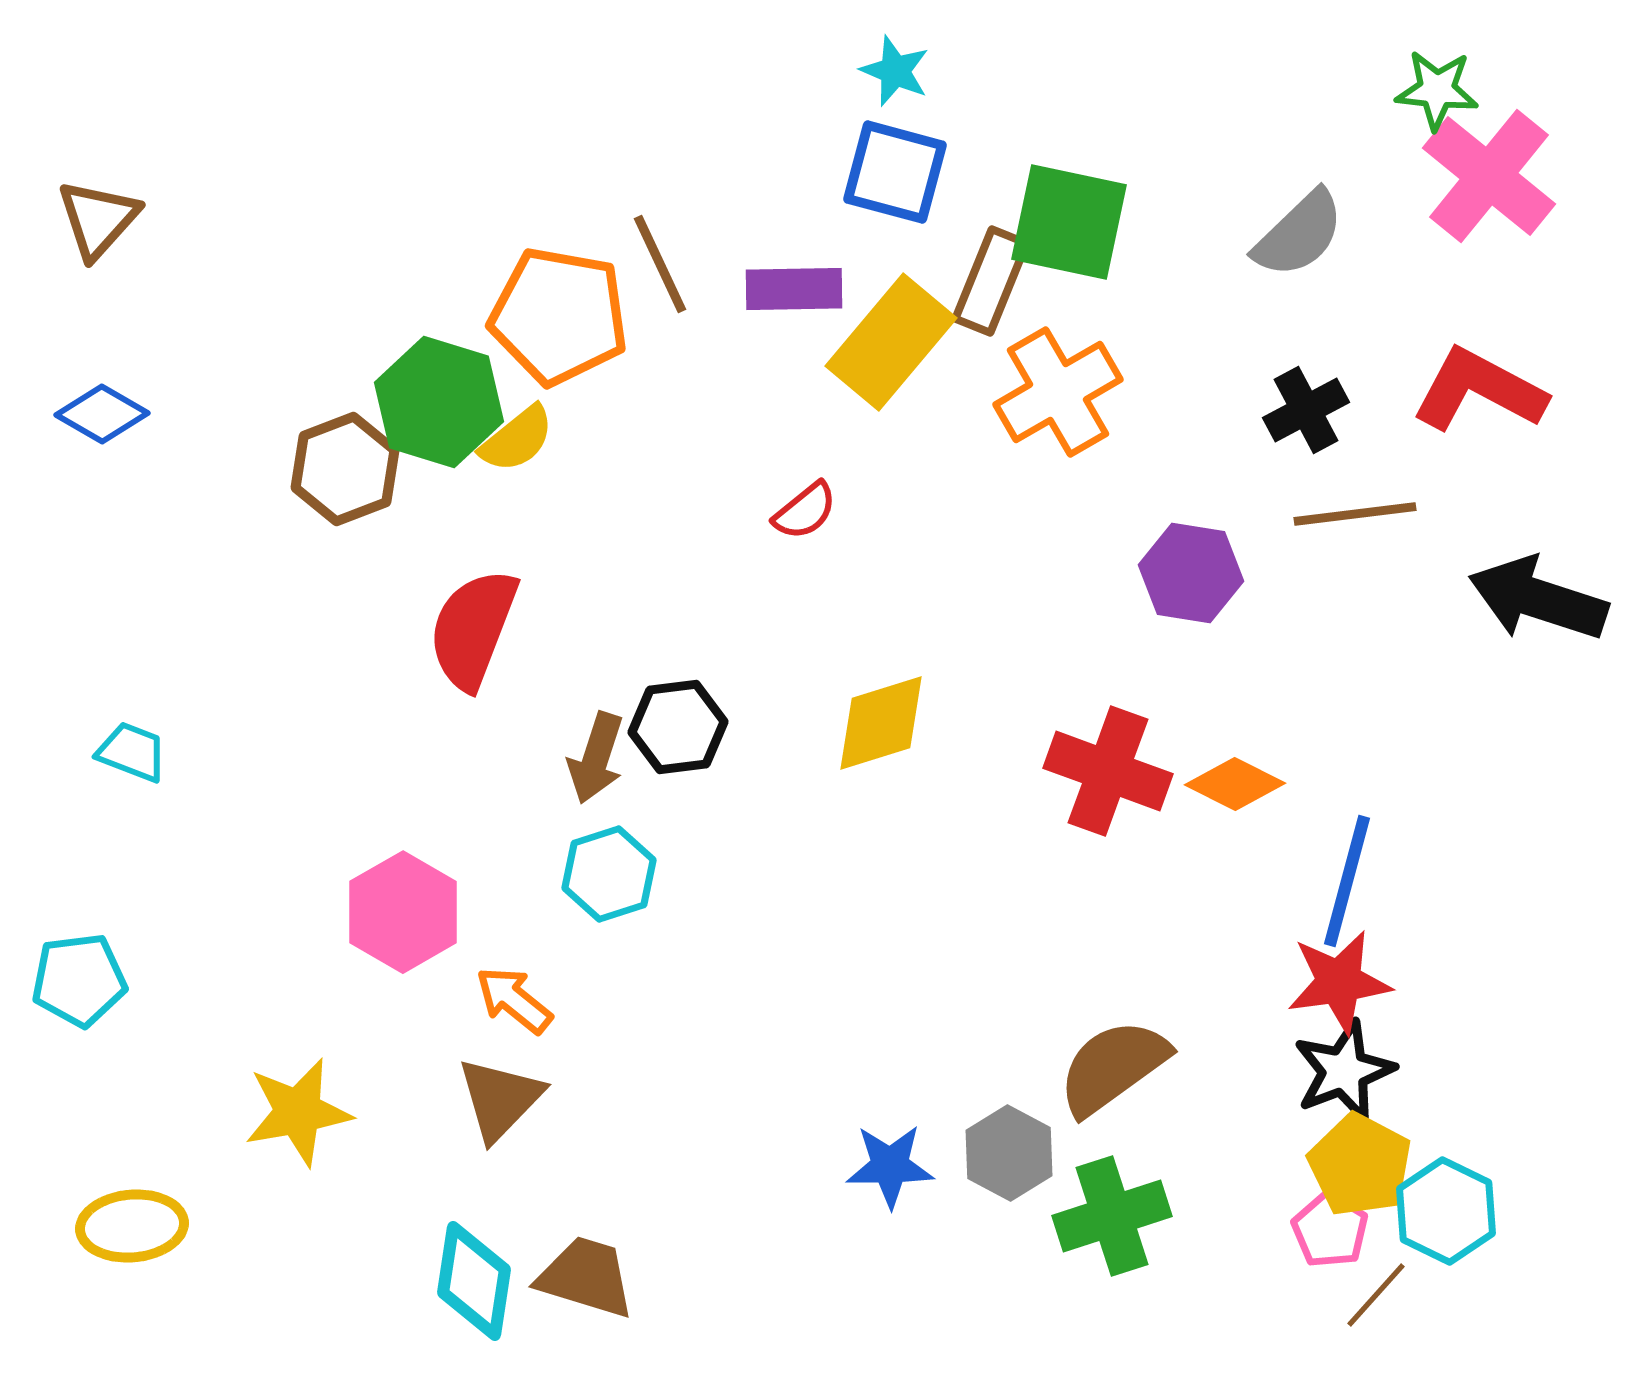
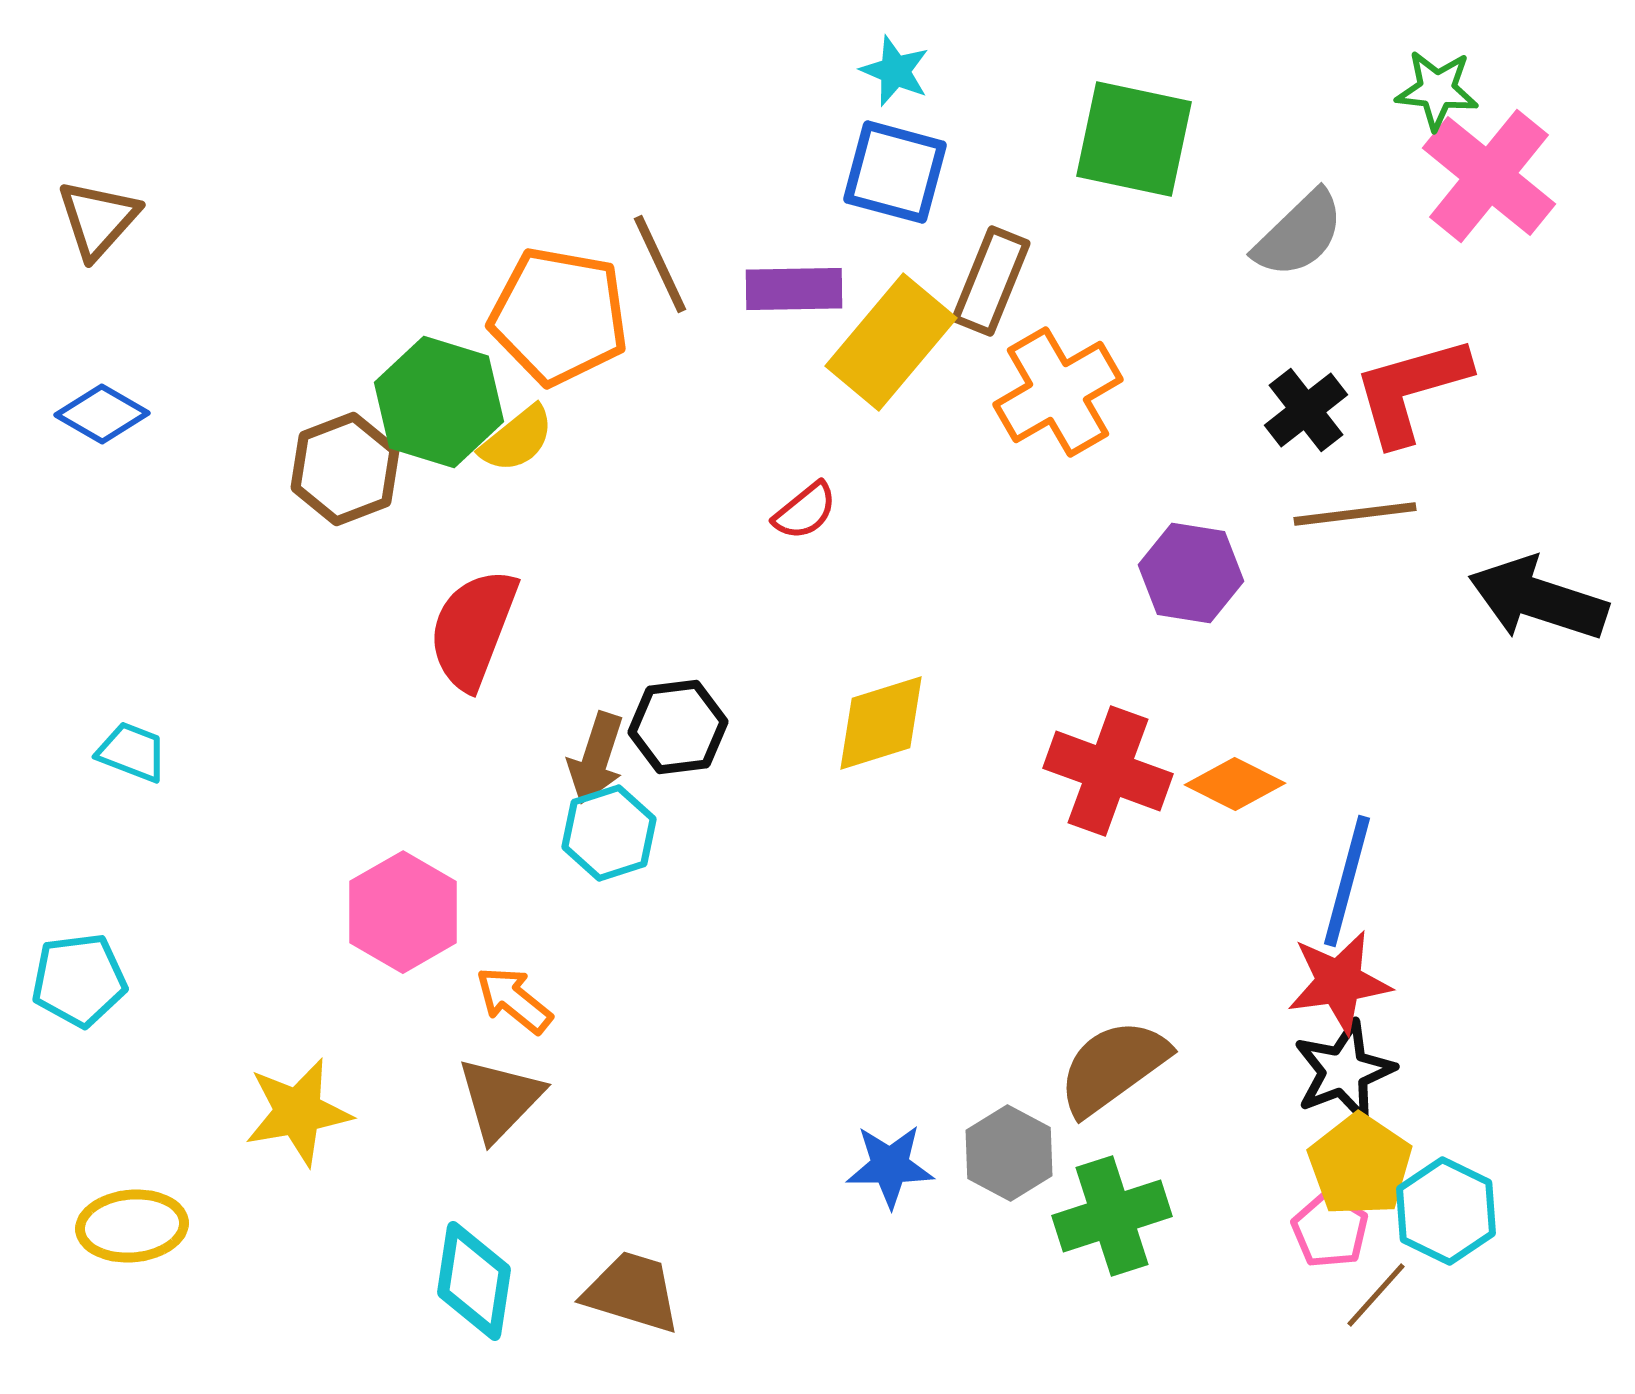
green square at (1069, 222): moved 65 px right, 83 px up
red L-shape at (1479, 390): moved 68 px left; rotated 44 degrees counterclockwise
black cross at (1306, 410): rotated 10 degrees counterclockwise
cyan hexagon at (609, 874): moved 41 px up
yellow pentagon at (1360, 1165): rotated 6 degrees clockwise
brown trapezoid at (586, 1277): moved 46 px right, 15 px down
